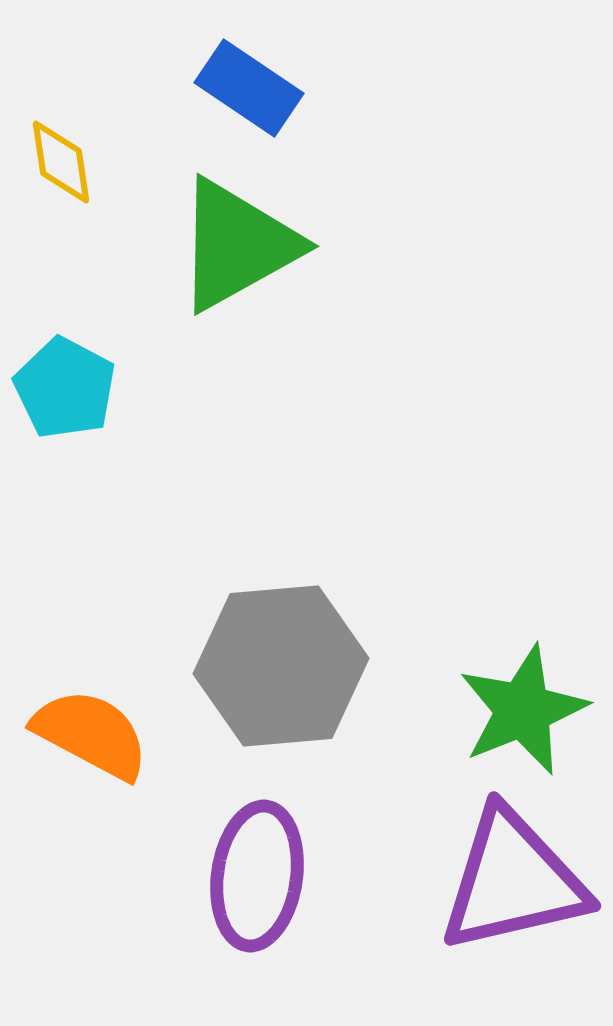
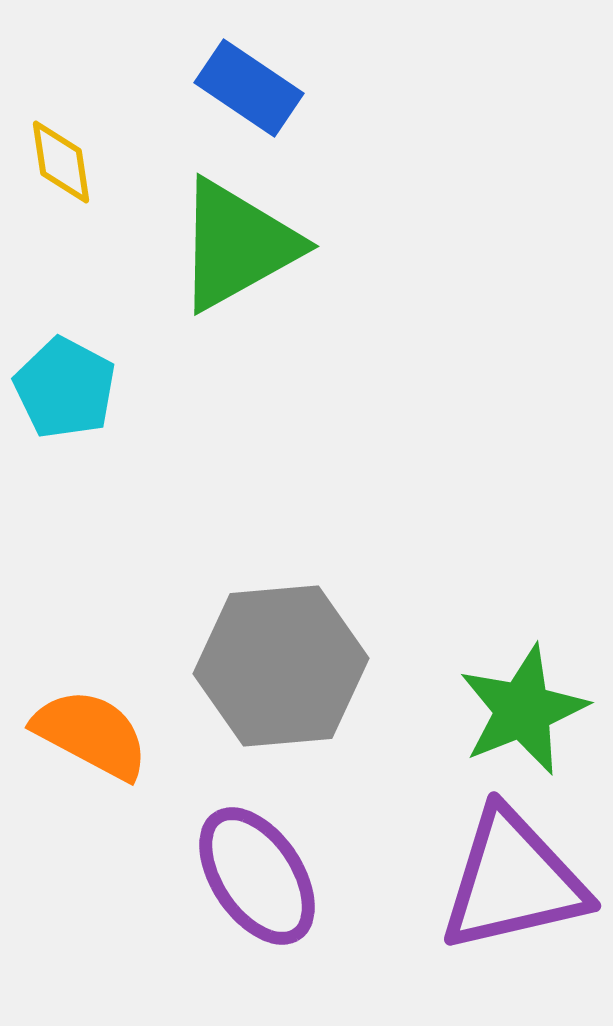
purple ellipse: rotated 42 degrees counterclockwise
